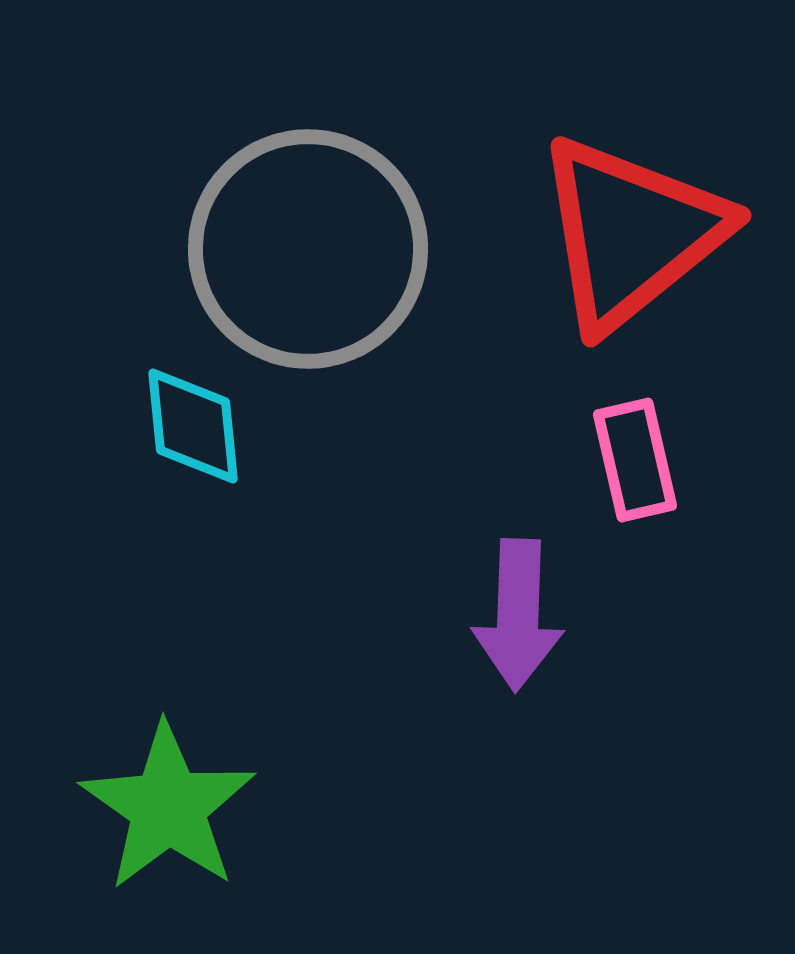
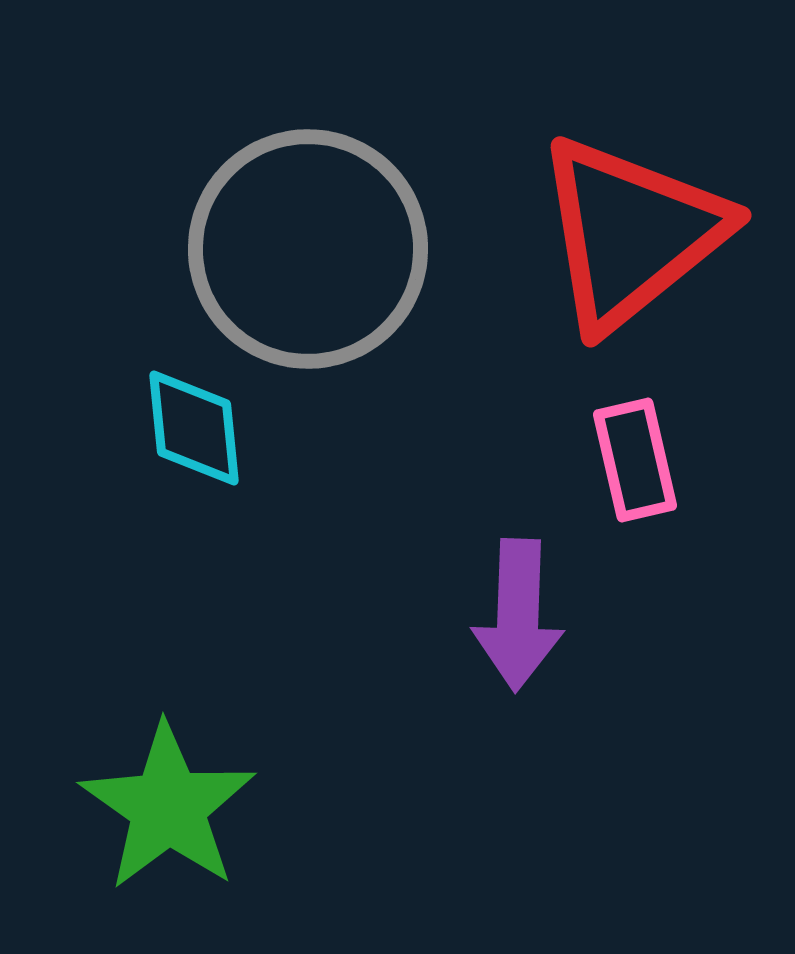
cyan diamond: moved 1 px right, 2 px down
